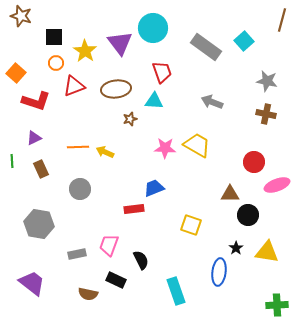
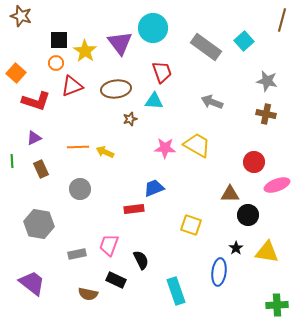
black square at (54, 37): moved 5 px right, 3 px down
red triangle at (74, 86): moved 2 px left
